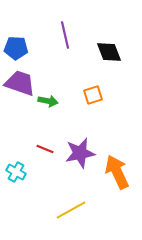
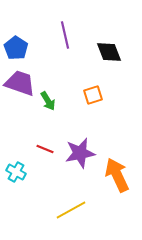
blue pentagon: rotated 30 degrees clockwise
green arrow: rotated 48 degrees clockwise
orange arrow: moved 3 px down
